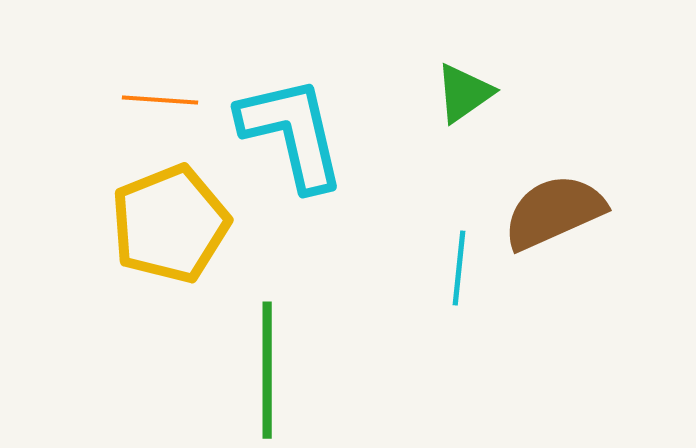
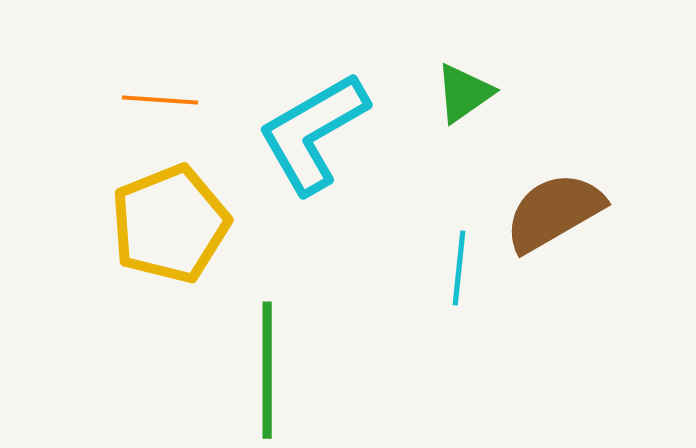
cyan L-shape: moved 21 px right; rotated 107 degrees counterclockwise
brown semicircle: rotated 6 degrees counterclockwise
